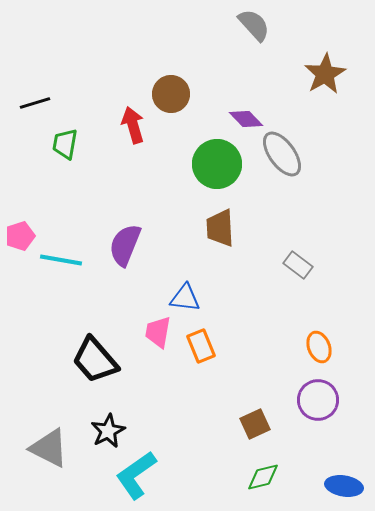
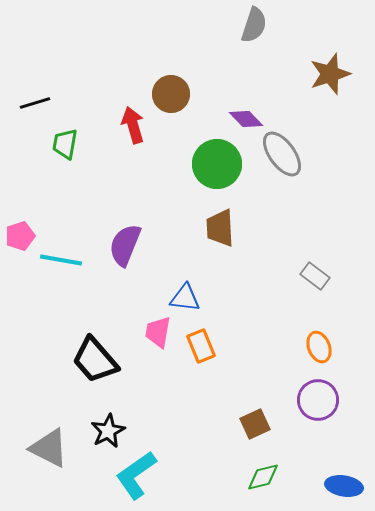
gray semicircle: rotated 60 degrees clockwise
brown star: moved 5 px right; rotated 12 degrees clockwise
gray rectangle: moved 17 px right, 11 px down
